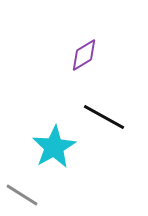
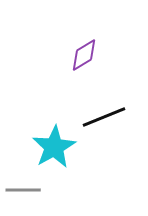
black line: rotated 51 degrees counterclockwise
gray line: moved 1 px right, 5 px up; rotated 32 degrees counterclockwise
